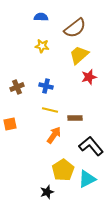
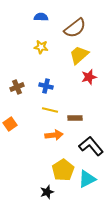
yellow star: moved 1 px left, 1 px down
orange square: rotated 24 degrees counterclockwise
orange arrow: rotated 48 degrees clockwise
